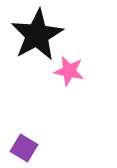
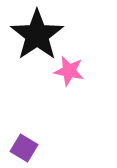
black star: rotated 6 degrees counterclockwise
